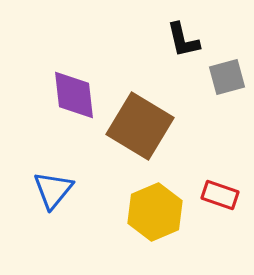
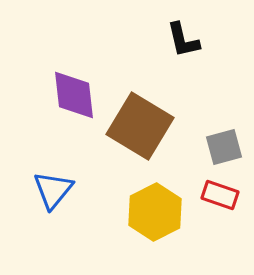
gray square: moved 3 px left, 70 px down
yellow hexagon: rotated 4 degrees counterclockwise
